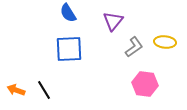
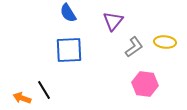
blue square: moved 1 px down
orange arrow: moved 6 px right, 8 px down
